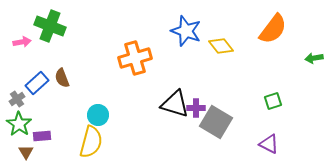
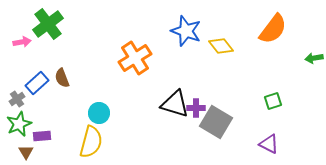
green cross: moved 2 px left, 2 px up; rotated 32 degrees clockwise
orange cross: rotated 16 degrees counterclockwise
cyan circle: moved 1 px right, 2 px up
green star: rotated 15 degrees clockwise
